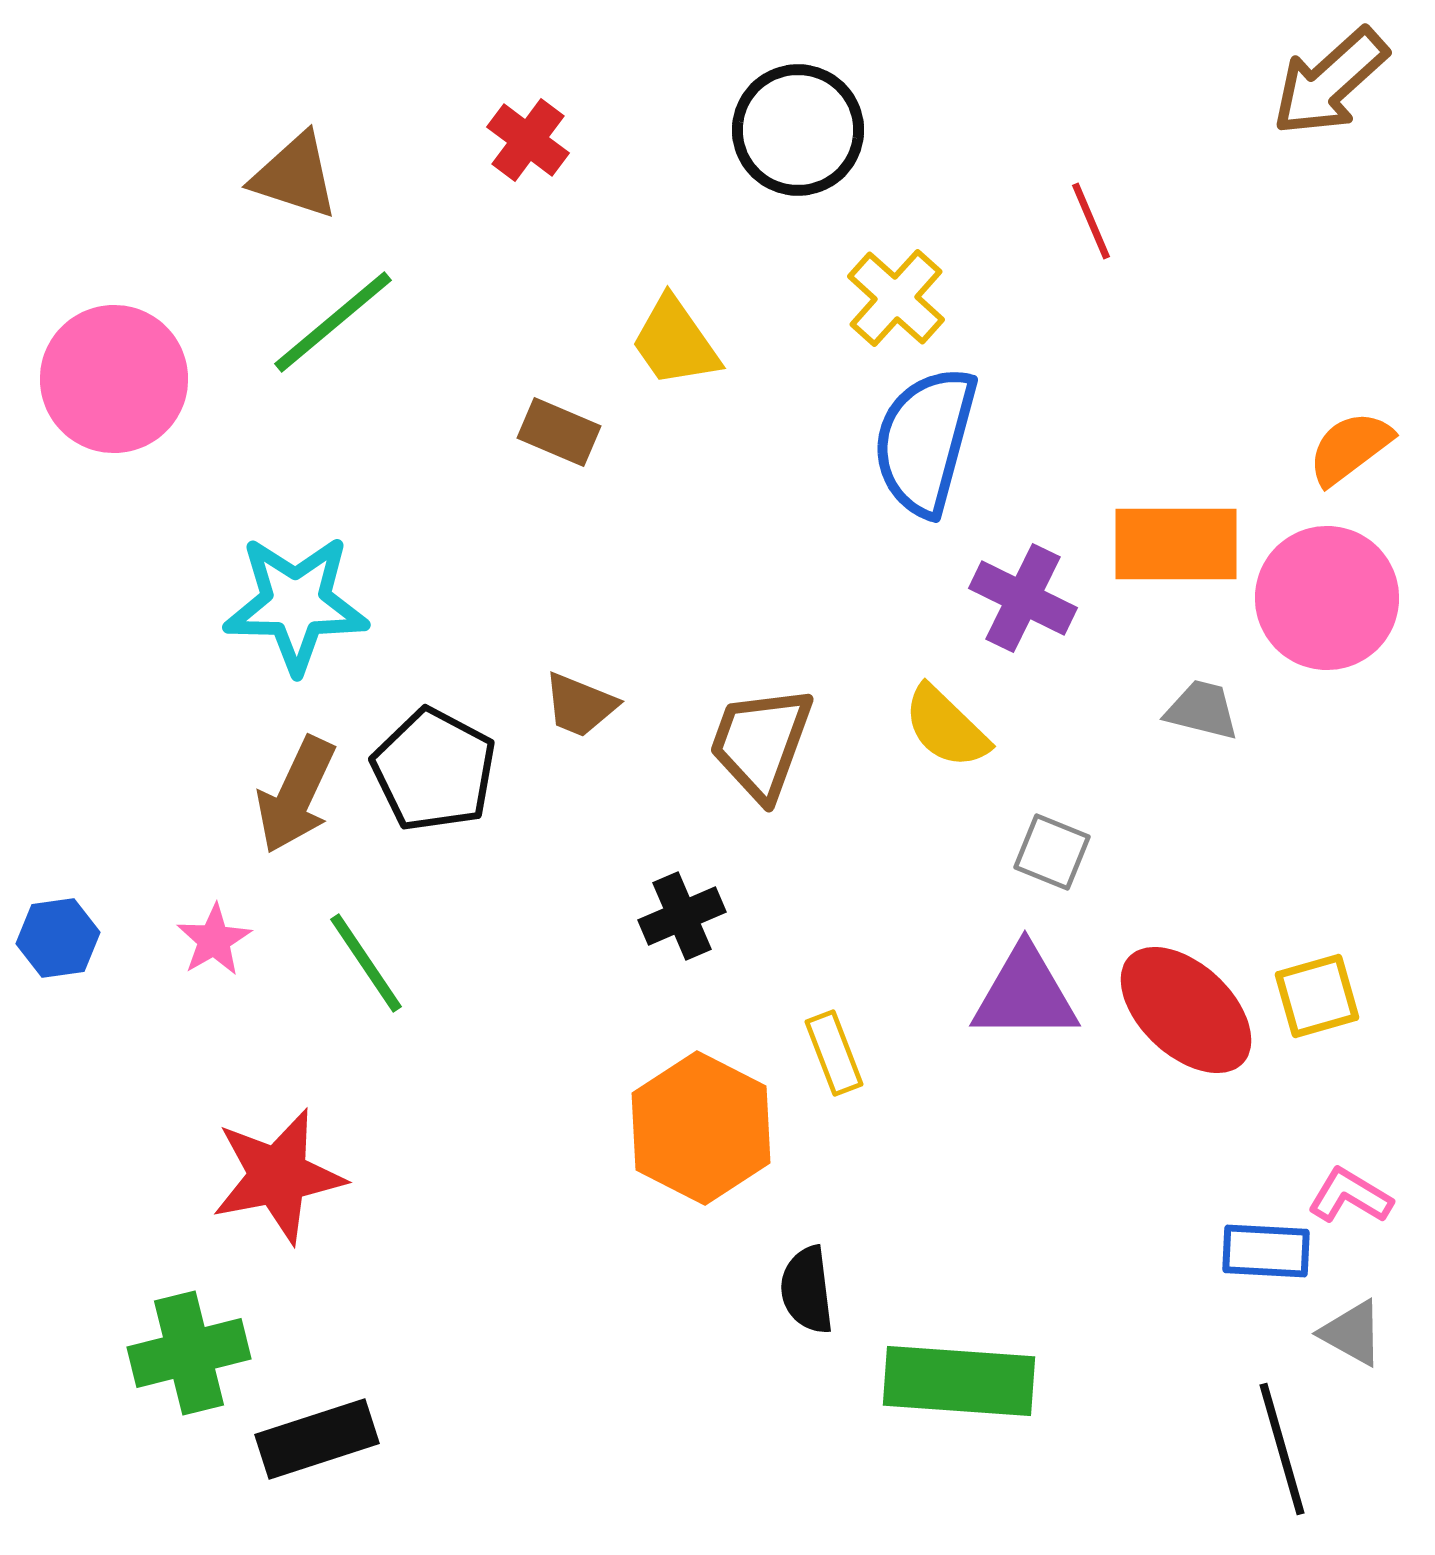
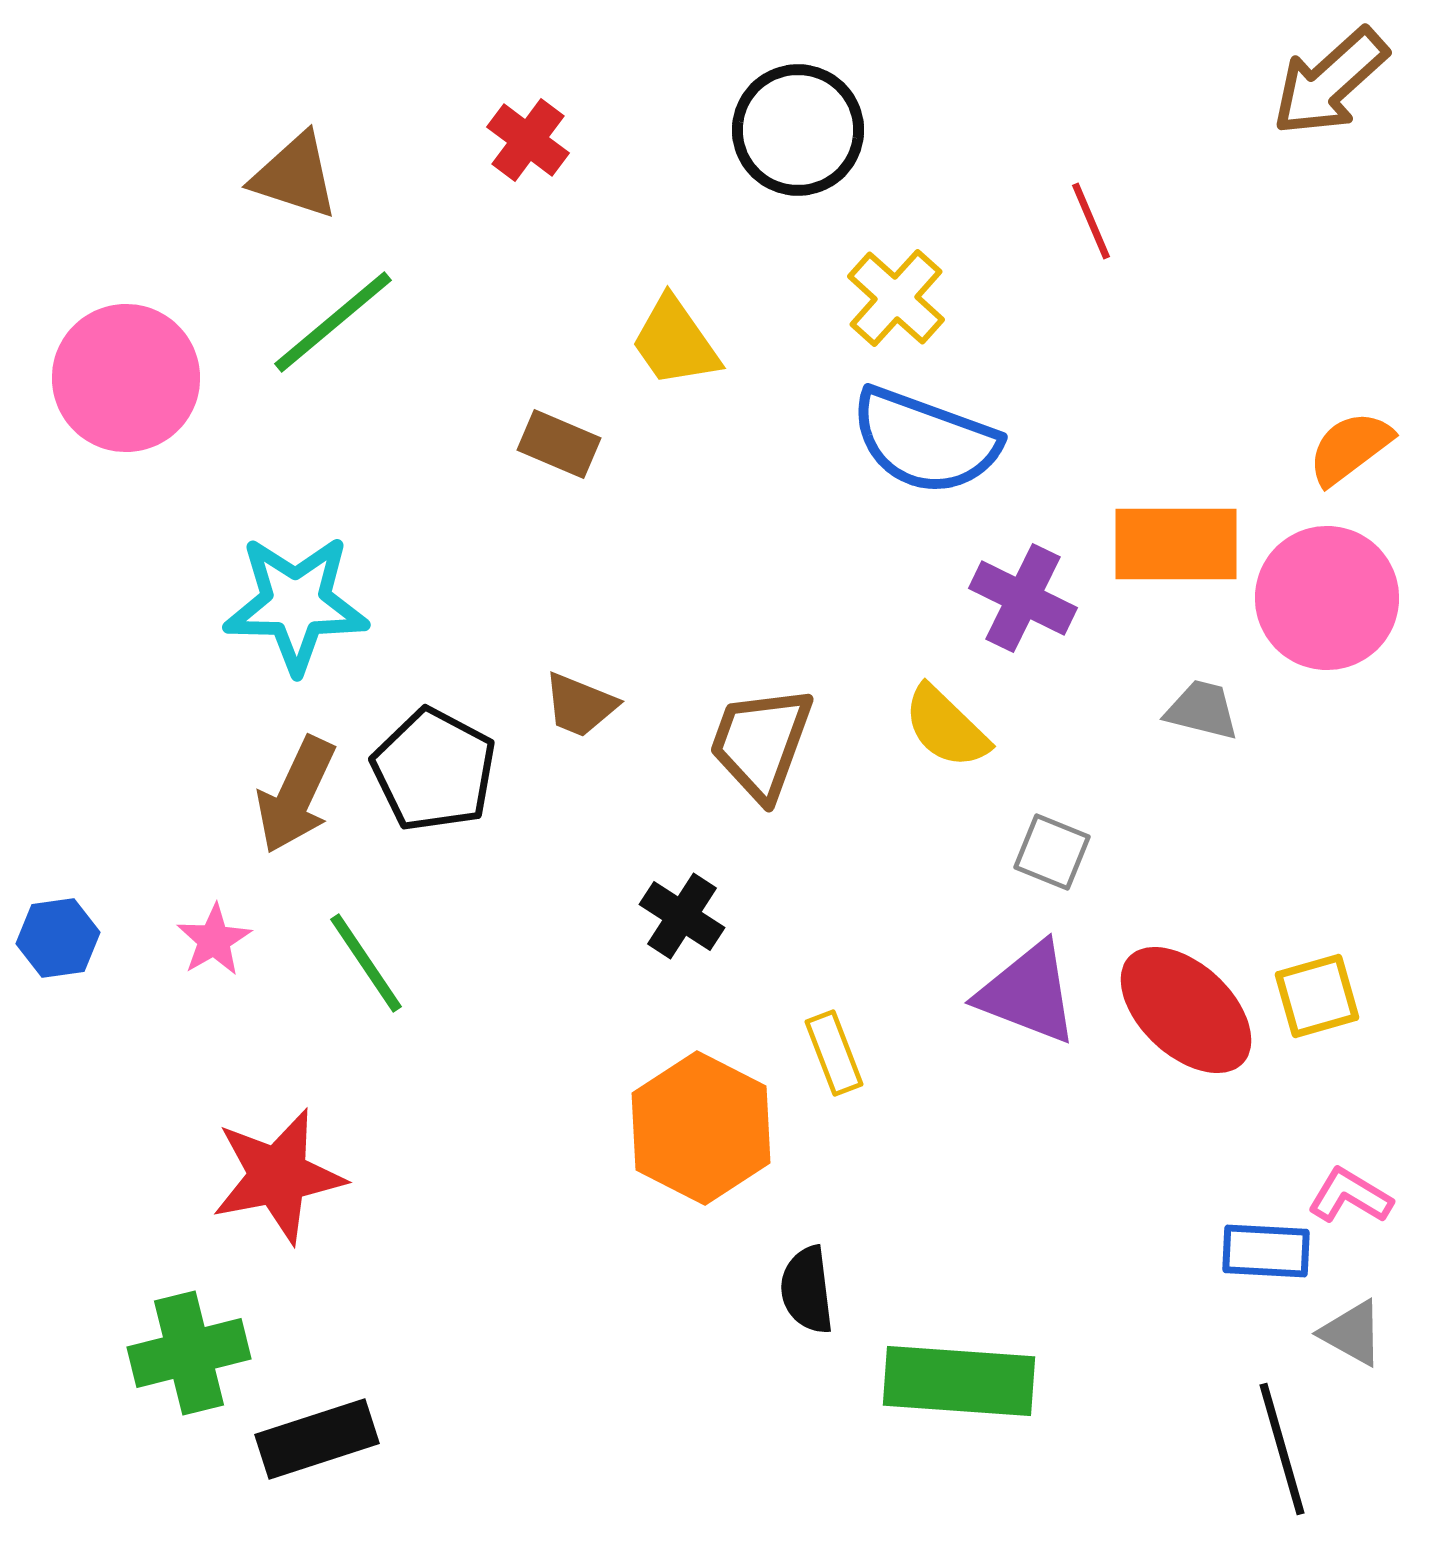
pink circle at (114, 379): moved 12 px right, 1 px up
brown rectangle at (559, 432): moved 12 px down
blue semicircle at (925, 441): rotated 85 degrees counterclockwise
black cross at (682, 916): rotated 34 degrees counterclockwise
purple triangle at (1025, 994): moved 3 px right, 1 px up; rotated 21 degrees clockwise
